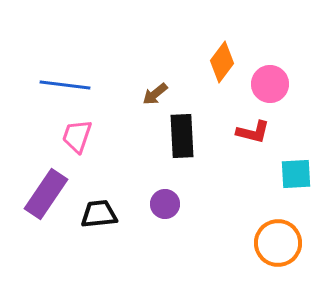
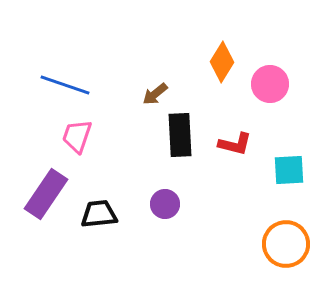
orange diamond: rotated 6 degrees counterclockwise
blue line: rotated 12 degrees clockwise
red L-shape: moved 18 px left, 12 px down
black rectangle: moved 2 px left, 1 px up
cyan square: moved 7 px left, 4 px up
orange circle: moved 8 px right, 1 px down
